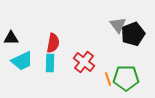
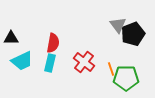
cyan rectangle: rotated 12 degrees clockwise
orange line: moved 3 px right, 10 px up
